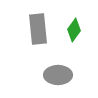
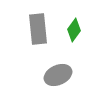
gray ellipse: rotated 24 degrees counterclockwise
